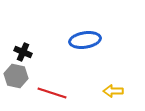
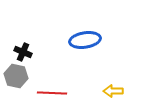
red line: rotated 16 degrees counterclockwise
